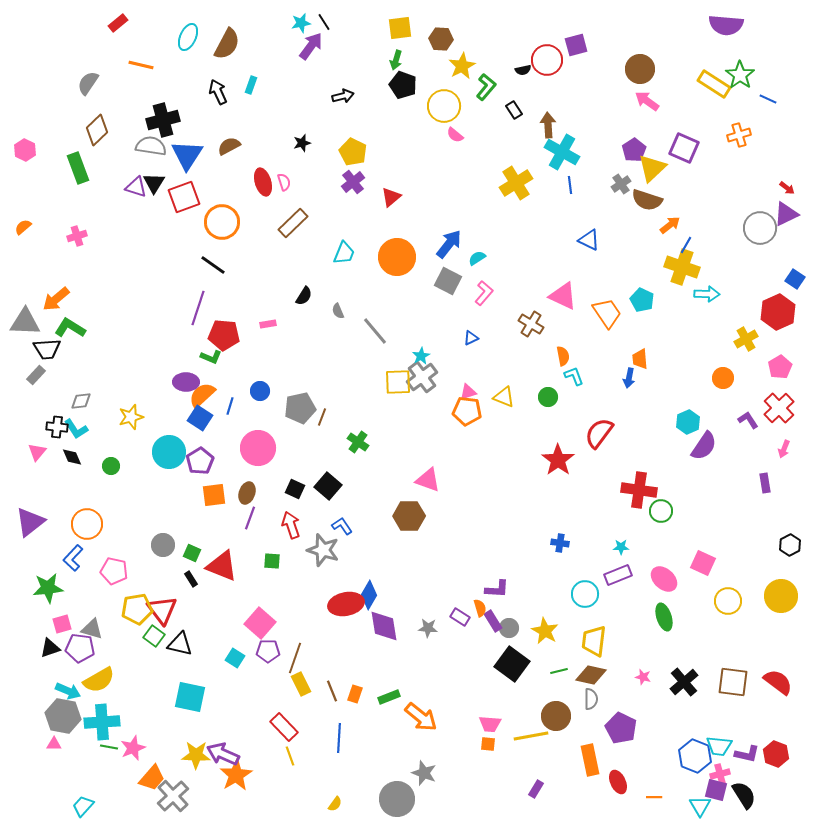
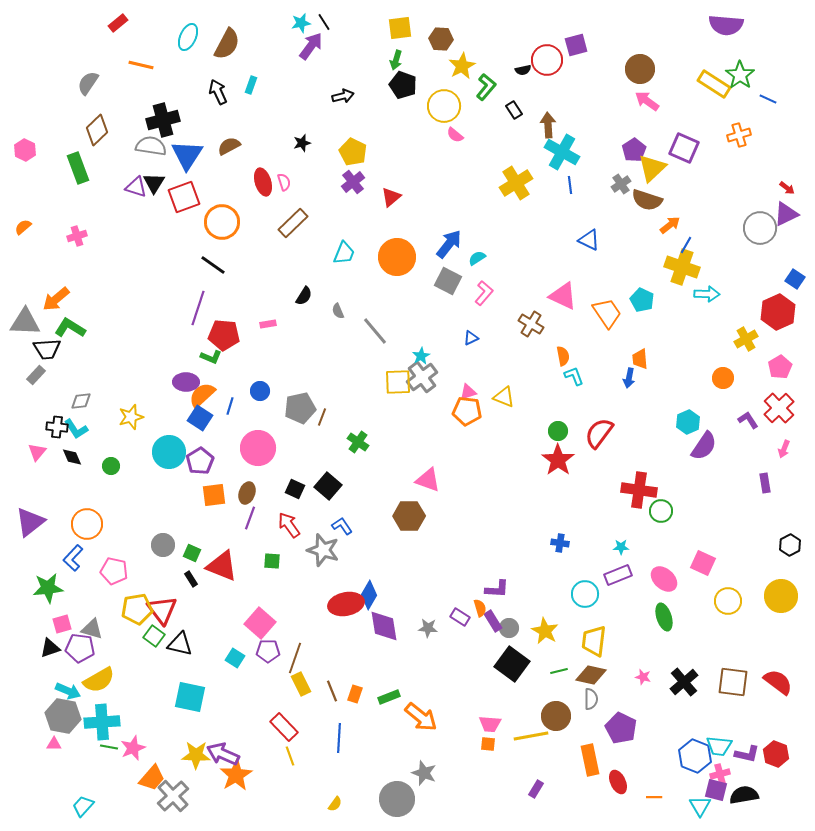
green circle at (548, 397): moved 10 px right, 34 px down
red arrow at (291, 525): moved 2 px left; rotated 16 degrees counterclockwise
black semicircle at (744, 795): rotated 68 degrees counterclockwise
